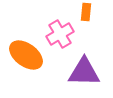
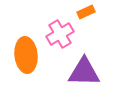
orange rectangle: rotated 60 degrees clockwise
orange ellipse: rotated 48 degrees clockwise
